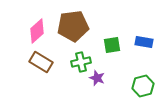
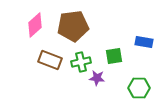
pink diamond: moved 2 px left, 6 px up
green square: moved 2 px right, 11 px down
brown rectangle: moved 9 px right, 2 px up; rotated 10 degrees counterclockwise
purple star: rotated 14 degrees counterclockwise
green hexagon: moved 4 px left, 2 px down; rotated 15 degrees clockwise
